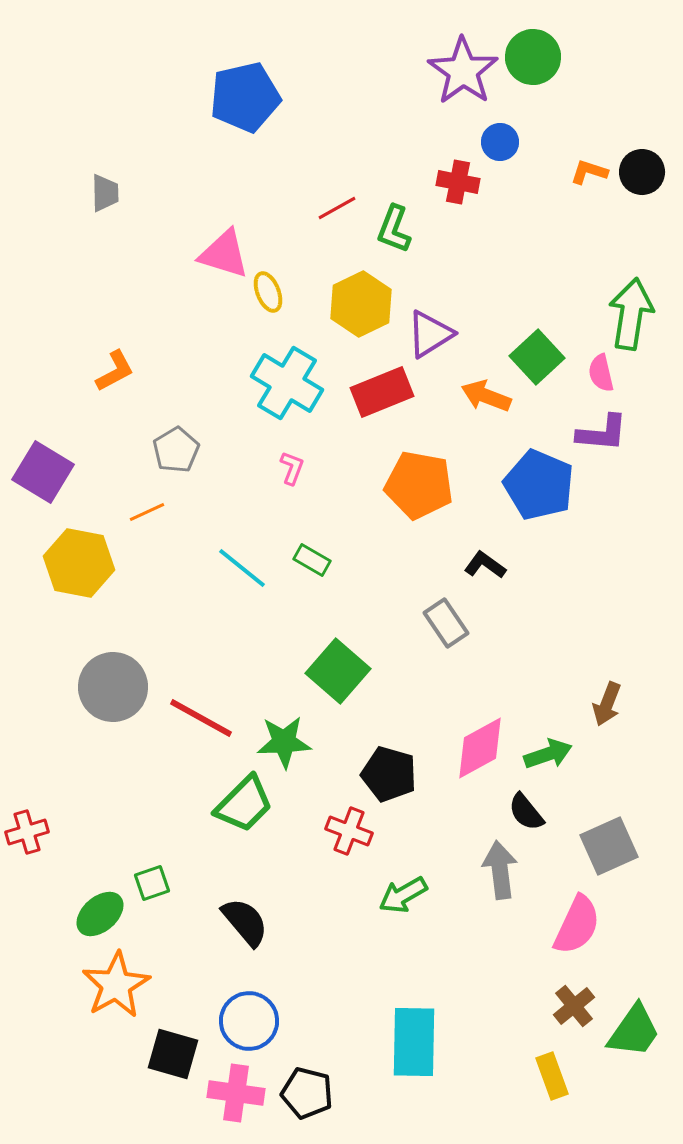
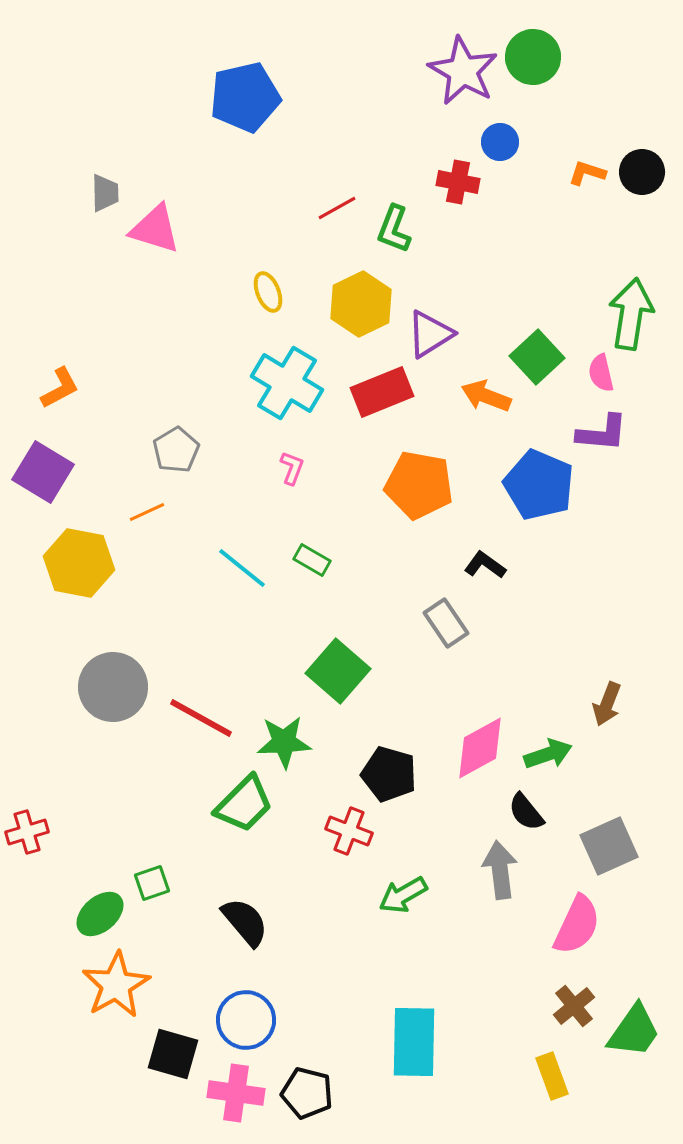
purple star at (463, 71): rotated 6 degrees counterclockwise
orange L-shape at (589, 172): moved 2 px left, 1 px down
pink triangle at (224, 254): moved 69 px left, 25 px up
orange L-shape at (115, 371): moved 55 px left, 17 px down
blue circle at (249, 1021): moved 3 px left, 1 px up
